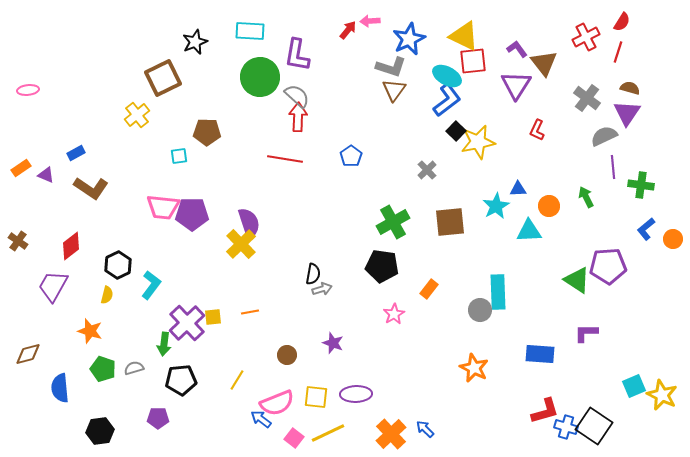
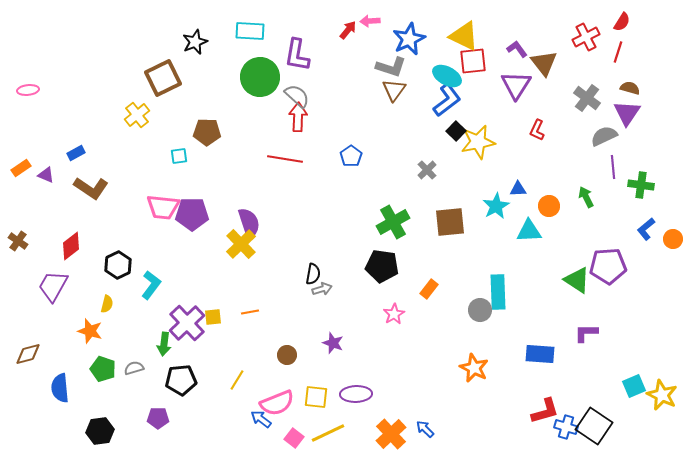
yellow semicircle at (107, 295): moved 9 px down
